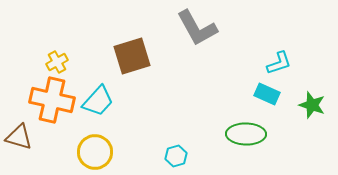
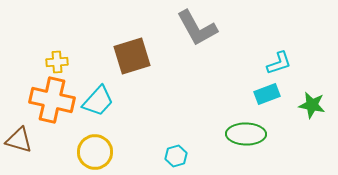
yellow cross: rotated 25 degrees clockwise
cyan rectangle: rotated 45 degrees counterclockwise
green star: rotated 8 degrees counterclockwise
brown triangle: moved 3 px down
